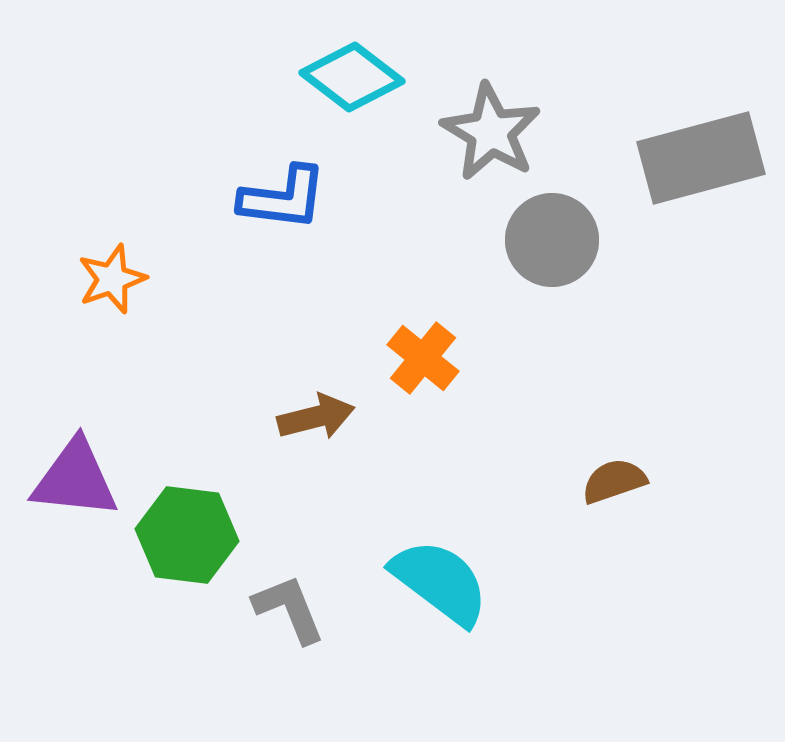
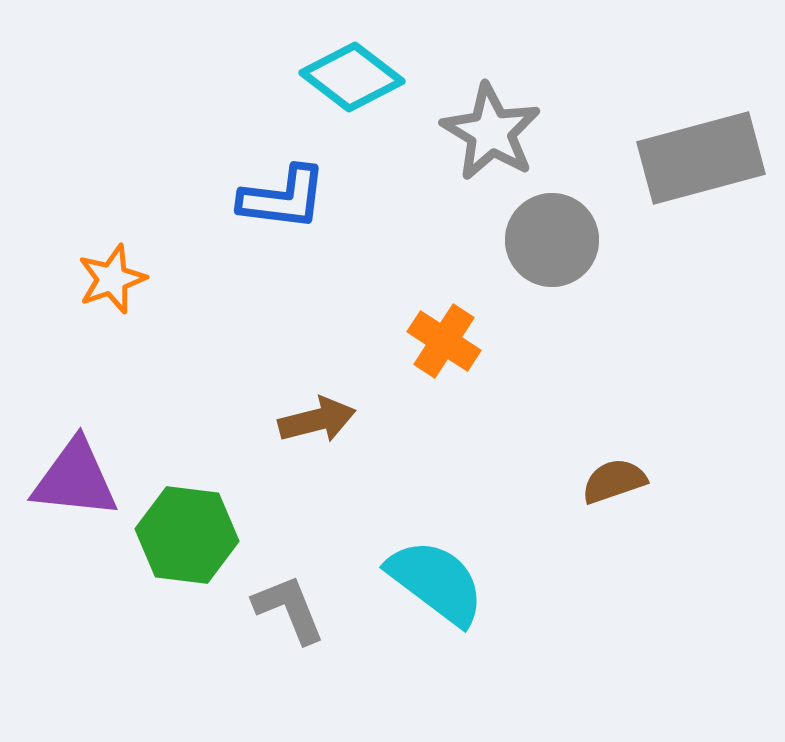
orange cross: moved 21 px right, 17 px up; rotated 6 degrees counterclockwise
brown arrow: moved 1 px right, 3 px down
cyan semicircle: moved 4 px left
